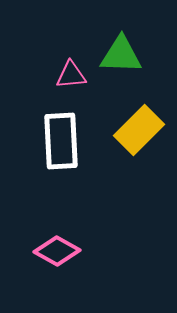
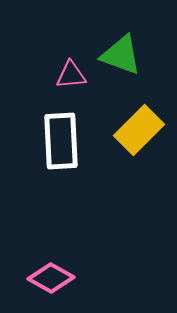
green triangle: rotated 18 degrees clockwise
pink diamond: moved 6 px left, 27 px down
